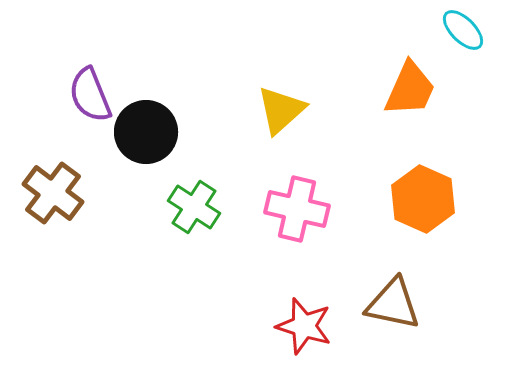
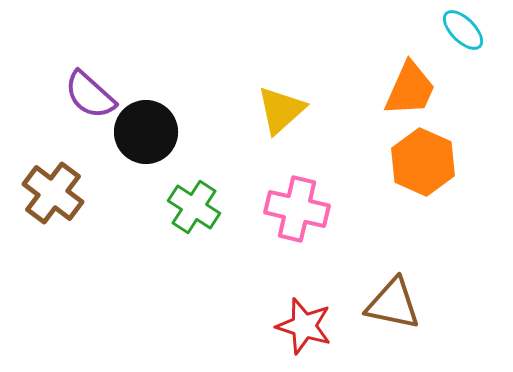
purple semicircle: rotated 26 degrees counterclockwise
orange hexagon: moved 37 px up
